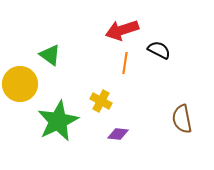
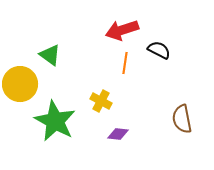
green star: moved 3 px left; rotated 18 degrees counterclockwise
